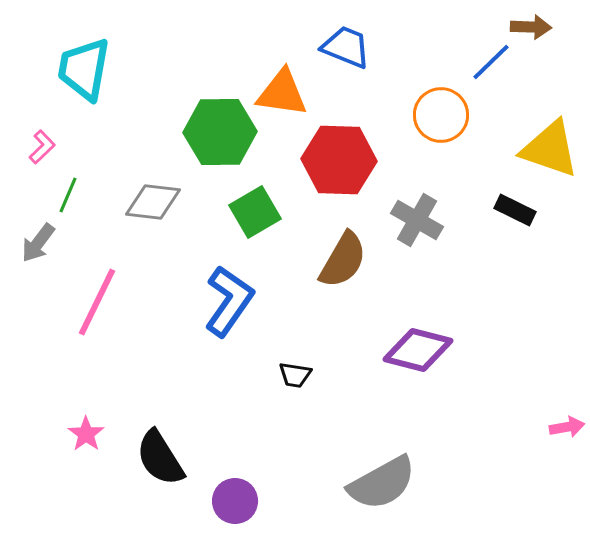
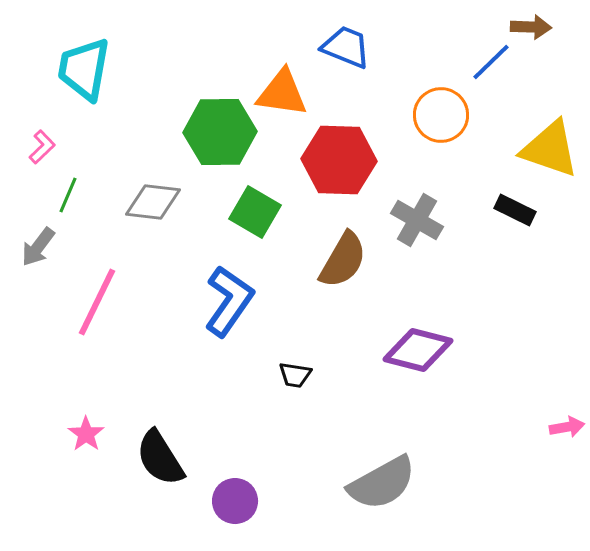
green square: rotated 30 degrees counterclockwise
gray arrow: moved 4 px down
